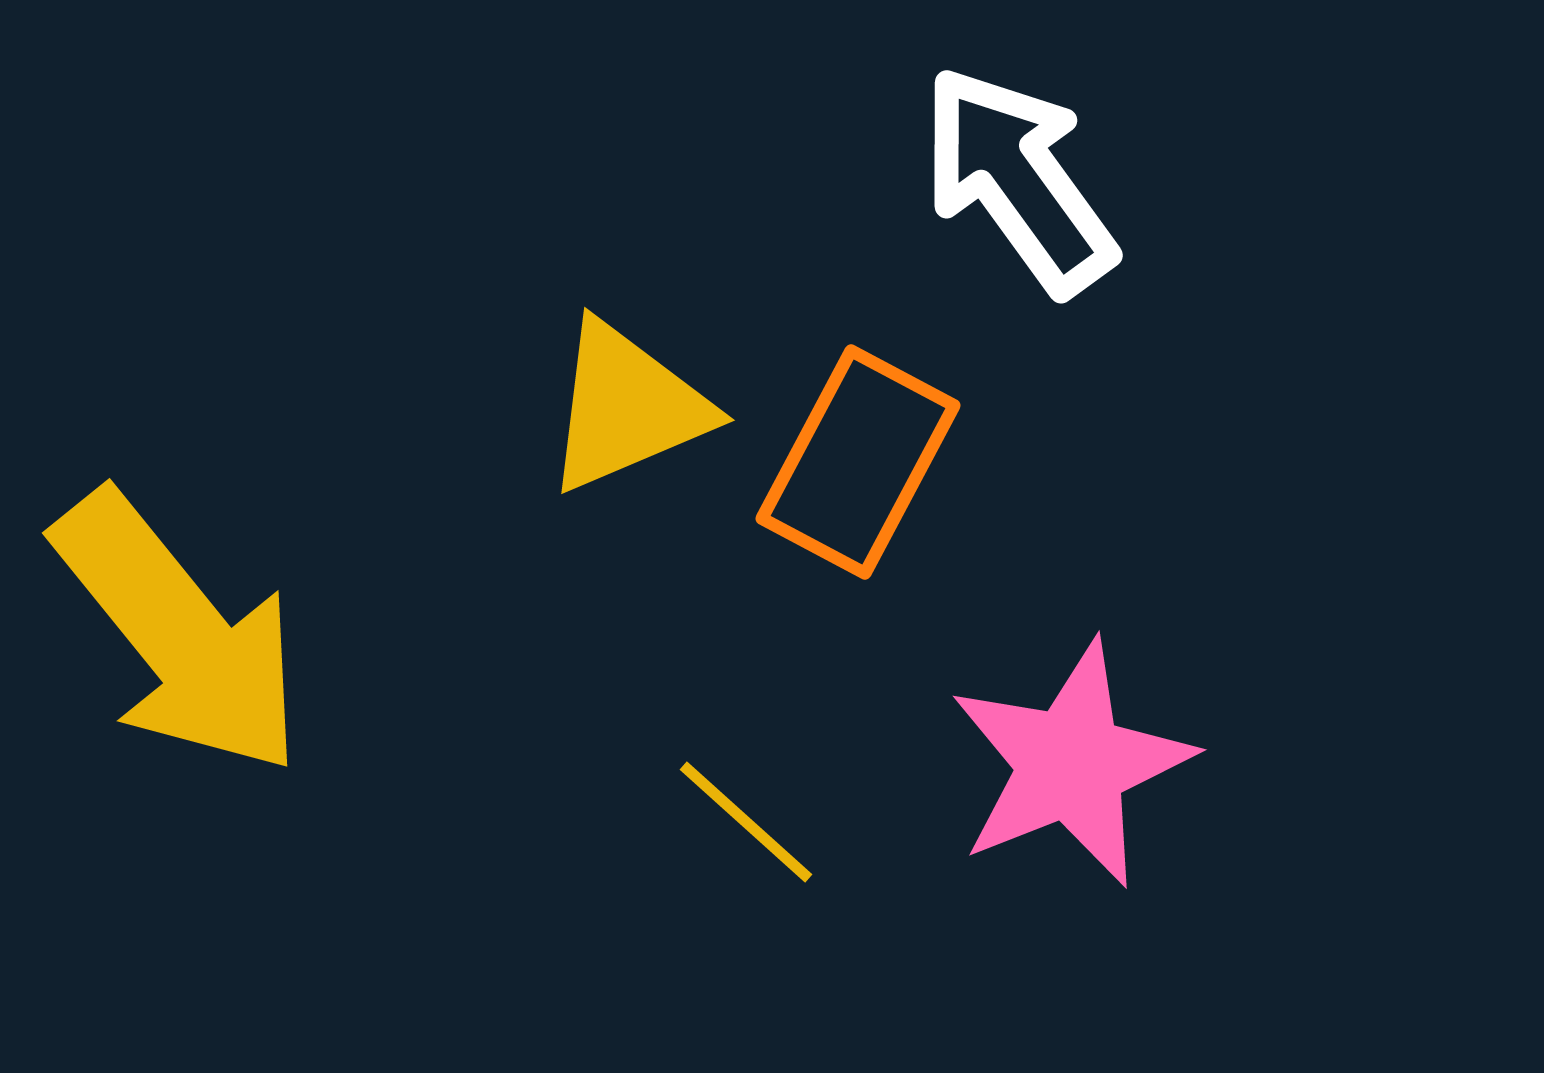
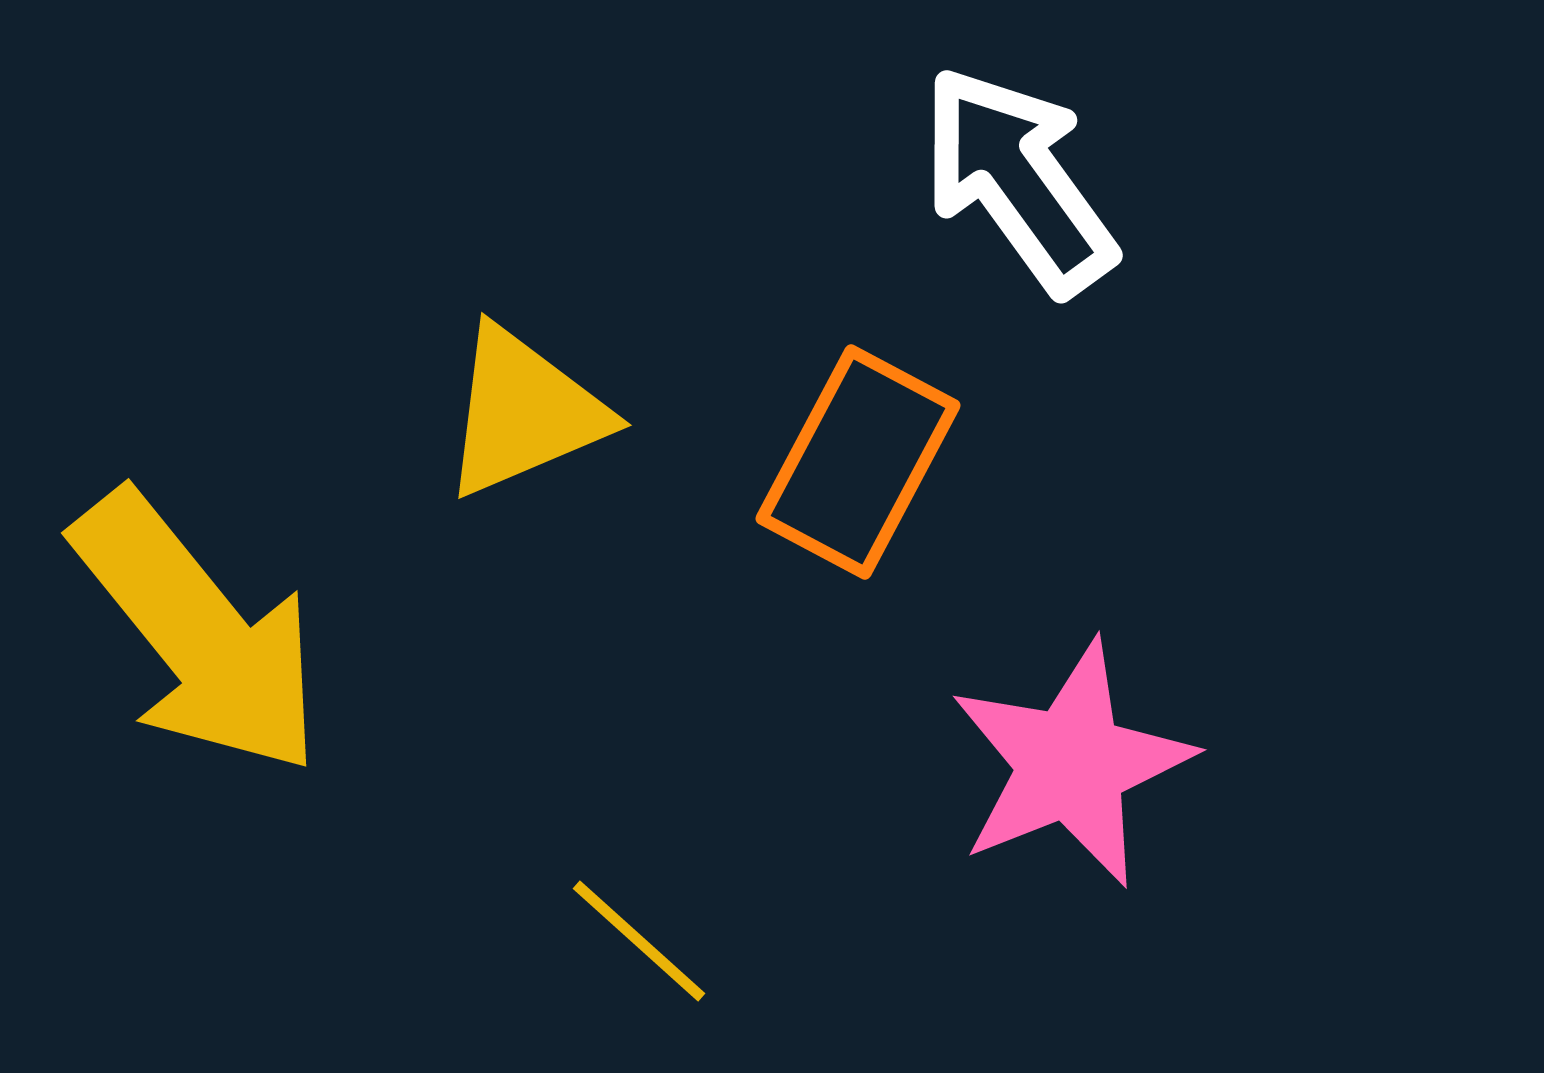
yellow triangle: moved 103 px left, 5 px down
yellow arrow: moved 19 px right
yellow line: moved 107 px left, 119 px down
